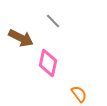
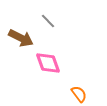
gray line: moved 5 px left
pink diamond: rotated 32 degrees counterclockwise
